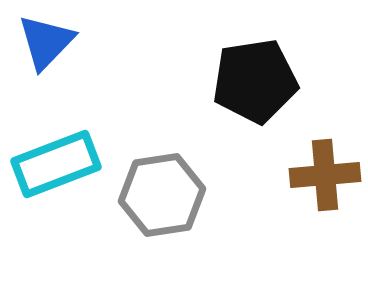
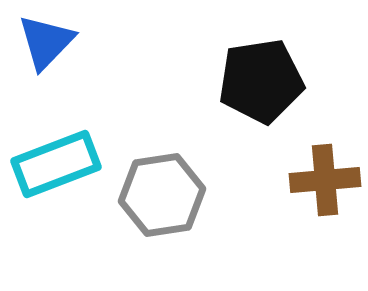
black pentagon: moved 6 px right
brown cross: moved 5 px down
